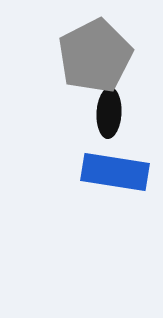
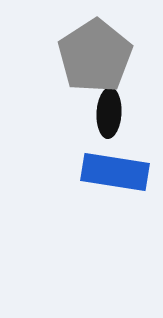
gray pentagon: rotated 6 degrees counterclockwise
